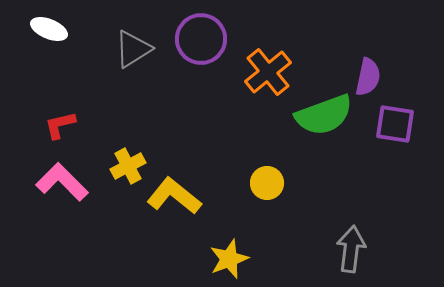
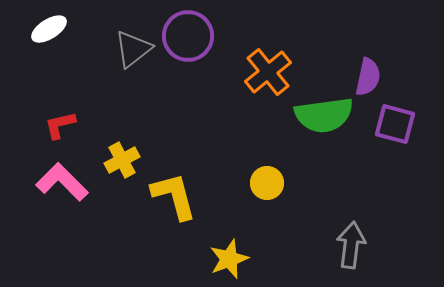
white ellipse: rotated 54 degrees counterclockwise
purple circle: moved 13 px left, 3 px up
gray triangle: rotated 6 degrees counterclockwise
green semicircle: rotated 12 degrees clockwise
purple square: rotated 6 degrees clockwise
yellow cross: moved 6 px left, 6 px up
yellow L-shape: rotated 36 degrees clockwise
gray arrow: moved 4 px up
